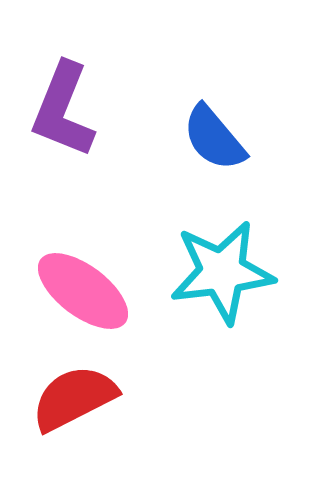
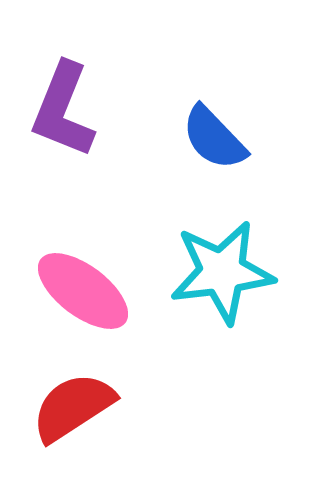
blue semicircle: rotated 4 degrees counterclockwise
red semicircle: moved 1 px left, 9 px down; rotated 6 degrees counterclockwise
